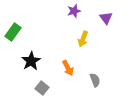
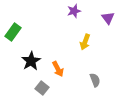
purple triangle: moved 2 px right
yellow arrow: moved 2 px right, 3 px down
orange arrow: moved 10 px left, 1 px down
